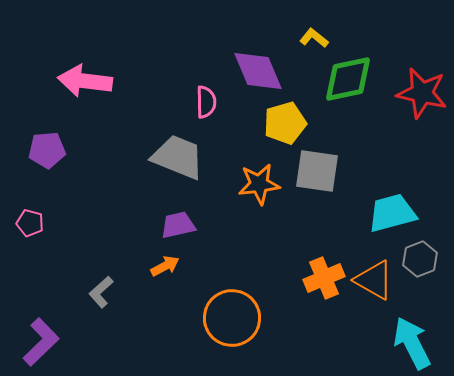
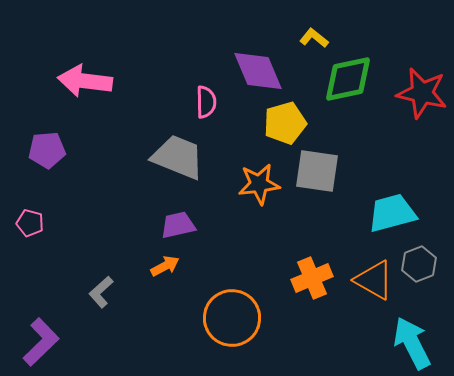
gray hexagon: moved 1 px left, 5 px down
orange cross: moved 12 px left
